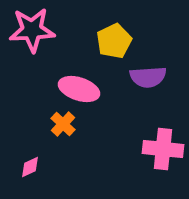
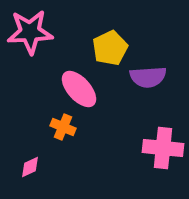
pink star: moved 2 px left, 2 px down
yellow pentagon: moved 4 px left, 7 px down
pink ellipse: rotated 30 degrees clockwise
orange cross: moved 3 px down; rotated 20 degrees counterclockwise
pink cross: moved 1 px up
